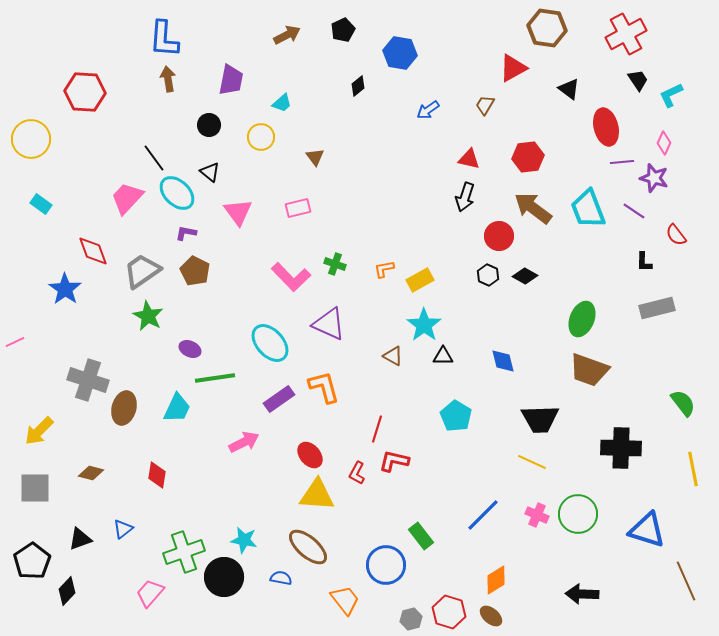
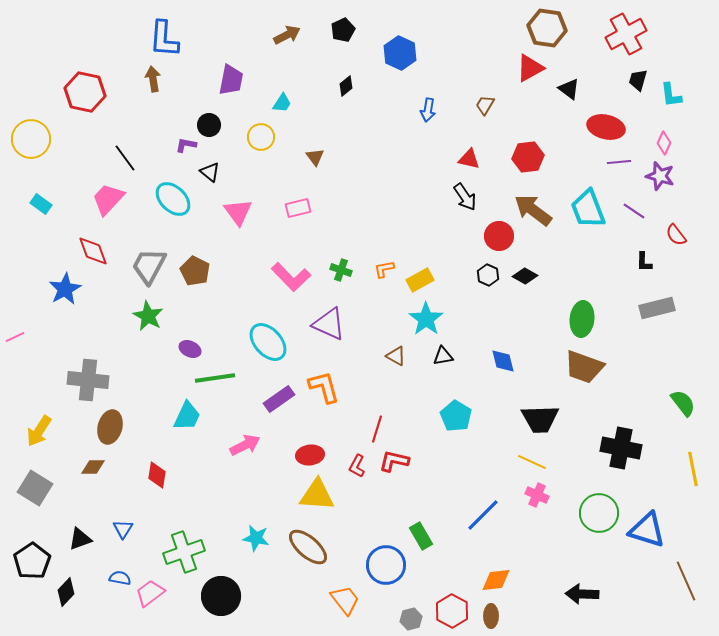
blue hexagon at (400, 53): rotated 16 degrees clockwise
red triangle at (513, 68): moved 17 px right
brown arrow at (168, 79): moved 15 px left
black trapezoid at (638, 80): rotated 130 degrees counterclockwise
black diamond at (358, 86): moved 12 px left
red hexagon at (85, 92): rotated 9 degrees clockwise
cyan L-shape at (671, 95): rotated 72 degrees counterclockwise
cyan trapezoid at (282, 103): rotated 15 degrees counterclockwise
blue arrow at (428, 110): rotated 45 degrees counterclockwise
red ellipse at (606, 127): rotated 63 degrees counterclockwise
black line at (154, 158): moved 29 px left
purple line at (622, 162): moved 3 px left
purple star at (654, 178): moved 6 px right, 2 px up
cyan ellipse at (177, 193): moved 4 px left, 6 px down
black arrow at (465, 197): rotated 52 degrees counterclockwise
pink trapezoid at (127, 198): moved 19 px left, 1 px down
brown arrow at (533, 208): moved 2 px down
purple L-shape at (186, 233): moved 88 px up
green cross at (335, 264): moved 6 px right, 6 px down
gray trapezoid at (142, 271): moved 7 px right, 5 px up; rotated 27 degrees counterclockwise
blue star at (65, 289): rotated 8 degrees clockwise
green ellipse at (582, 319): rotated 16 degrees counterclockwise
cyan star at (424, 325): moved 2 px right, 6 px up
pink line at (15, 342): moved 5 px up
cyan ellipse at (270, 343): moved 2 px left, 1 px up
brown triangle at (393, 356): moved 3 px right
black triangle at (443, 356): rotated 10 degrees counterclockwise
brown trapezoid at (589, 370): moved 5 px left, 3 px up
gray cross at (88, 380): rotated 12 degrees counterclockwise
brown ellipse at (124, 408): moved 14 px left, 19 px down
cyan trapezoid at (177, 408): moved 10 px right, 8 px down
yellow arrow at (39, 431): rotated 12 degrees counterclockwise
pink arrow at (244, 442): moved 1 px right, 3 px down
black cross at (621, 448): rotated 9 degrees clockwise
red ellipse at (310, 455): rotated 56 degrees counterclockwise
brown diamond at (91, 473): moved 2 px right, 6 px up; rotated 15 degrees counterclockwise
red L-shape at (357, 473): moved 7 px up
gray square at (35, 488): rotated 32 degrees clockwise
green circle at (578, 514): moved 21 px right, 1 px up
pink cross at (537, 515): moved 20 px up
blue triangle at (123, 529): rotated 20 degrees counterclockwise
green rectangle at (421, 536): rotated 8 degrees clockwise
cyan star at (244, 540): moved 12 px right, 2 px up
black circle at (224, 577): moved 3 px left, 19 px down
blue semicircle at (281, 578): moved 161 px left
orange diamond at (496, 580): rotated 24 degrees clockwise
black diamond at (67, 591): moved 1 px left, 1 px down
pink trapezoid at (150, 593): rotated 12 degrees clockwise
red hexagon at (449, 612): moved 3 px right, 1 px up; rotated 12 degrees clockwise
brown ellipse at (491, 616): rotated 50 degrees clockwise
